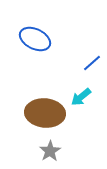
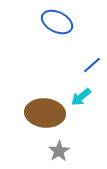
blue ellipse: moved 22 px right, 17 px up
blue line: moved 2 px down
gray star: moved 9 px right
